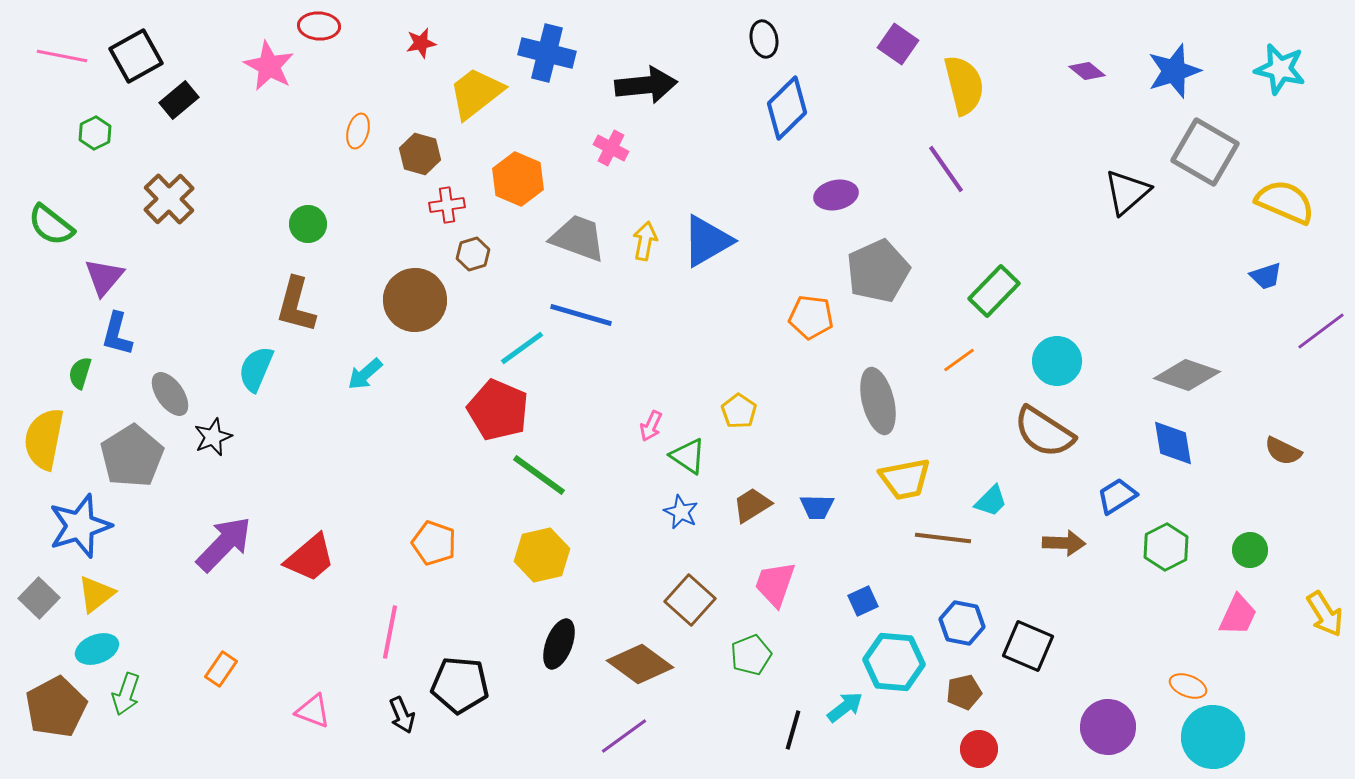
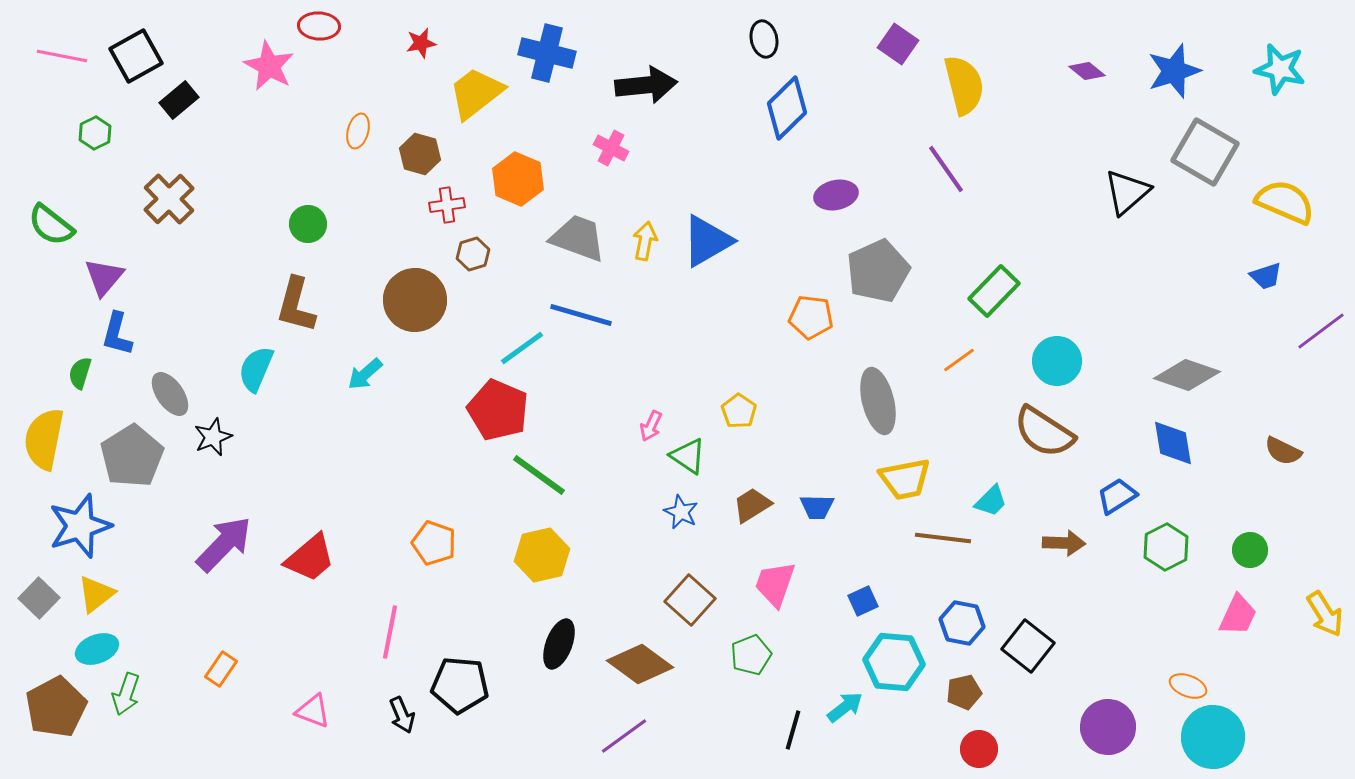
black square at (1028, 646): rotated 15 degrees clockwise
